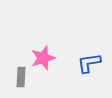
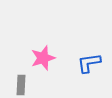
gray rectangle: moved 8 px down
